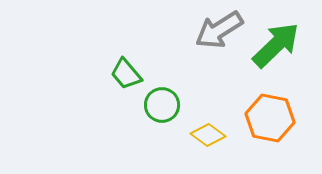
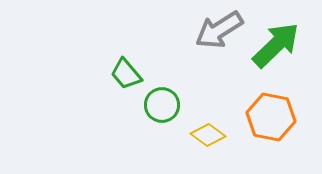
orange hexagon: moved 1 px right, 1 px up
